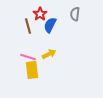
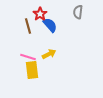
gray semicircle: moved 3 px right, 2 px up
blue semicircle: rotated 112 degrees clockwise
